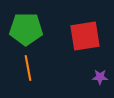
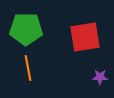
red square: moved 1 px down
